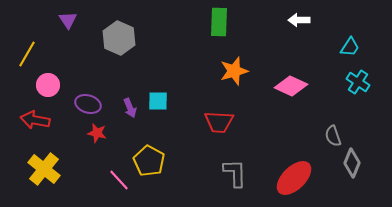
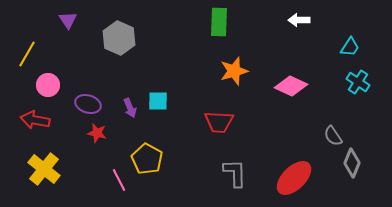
gray semicircle: rotated 15 degrees counterclockwise
yellow pentagon: moved 2 px left, 2 px up
pink line: rotated 15 degrees clockwise
